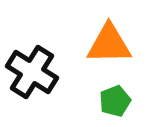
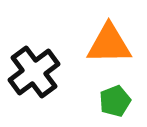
black cross: moved 2 px right; rotated 21 degrees clockwise
